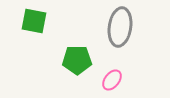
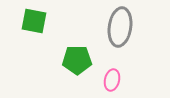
pink ellipse: rotated 25 degrees counterclockwise
